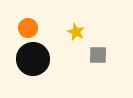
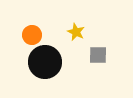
orange circle: moved 4 px right, 7 px down
black circle: moved 12 px right, 3 px down
